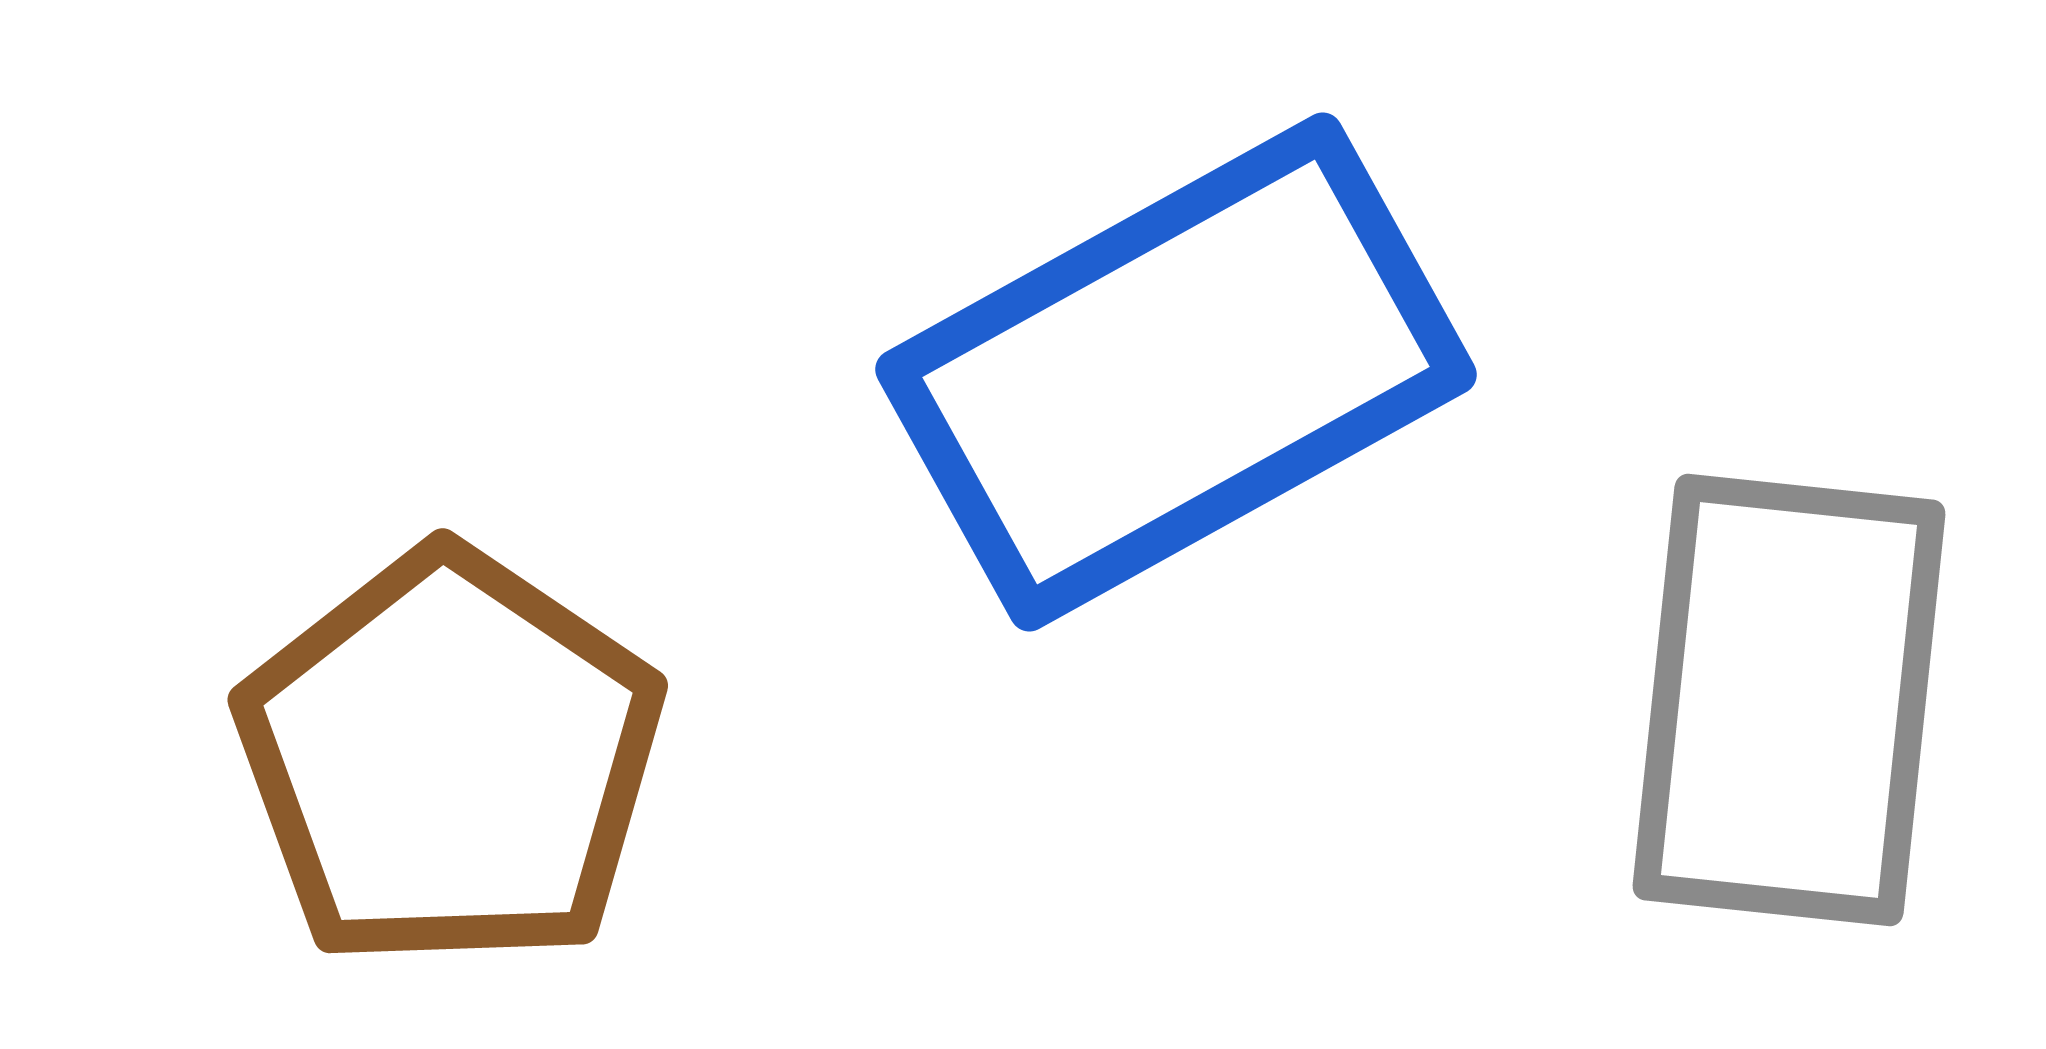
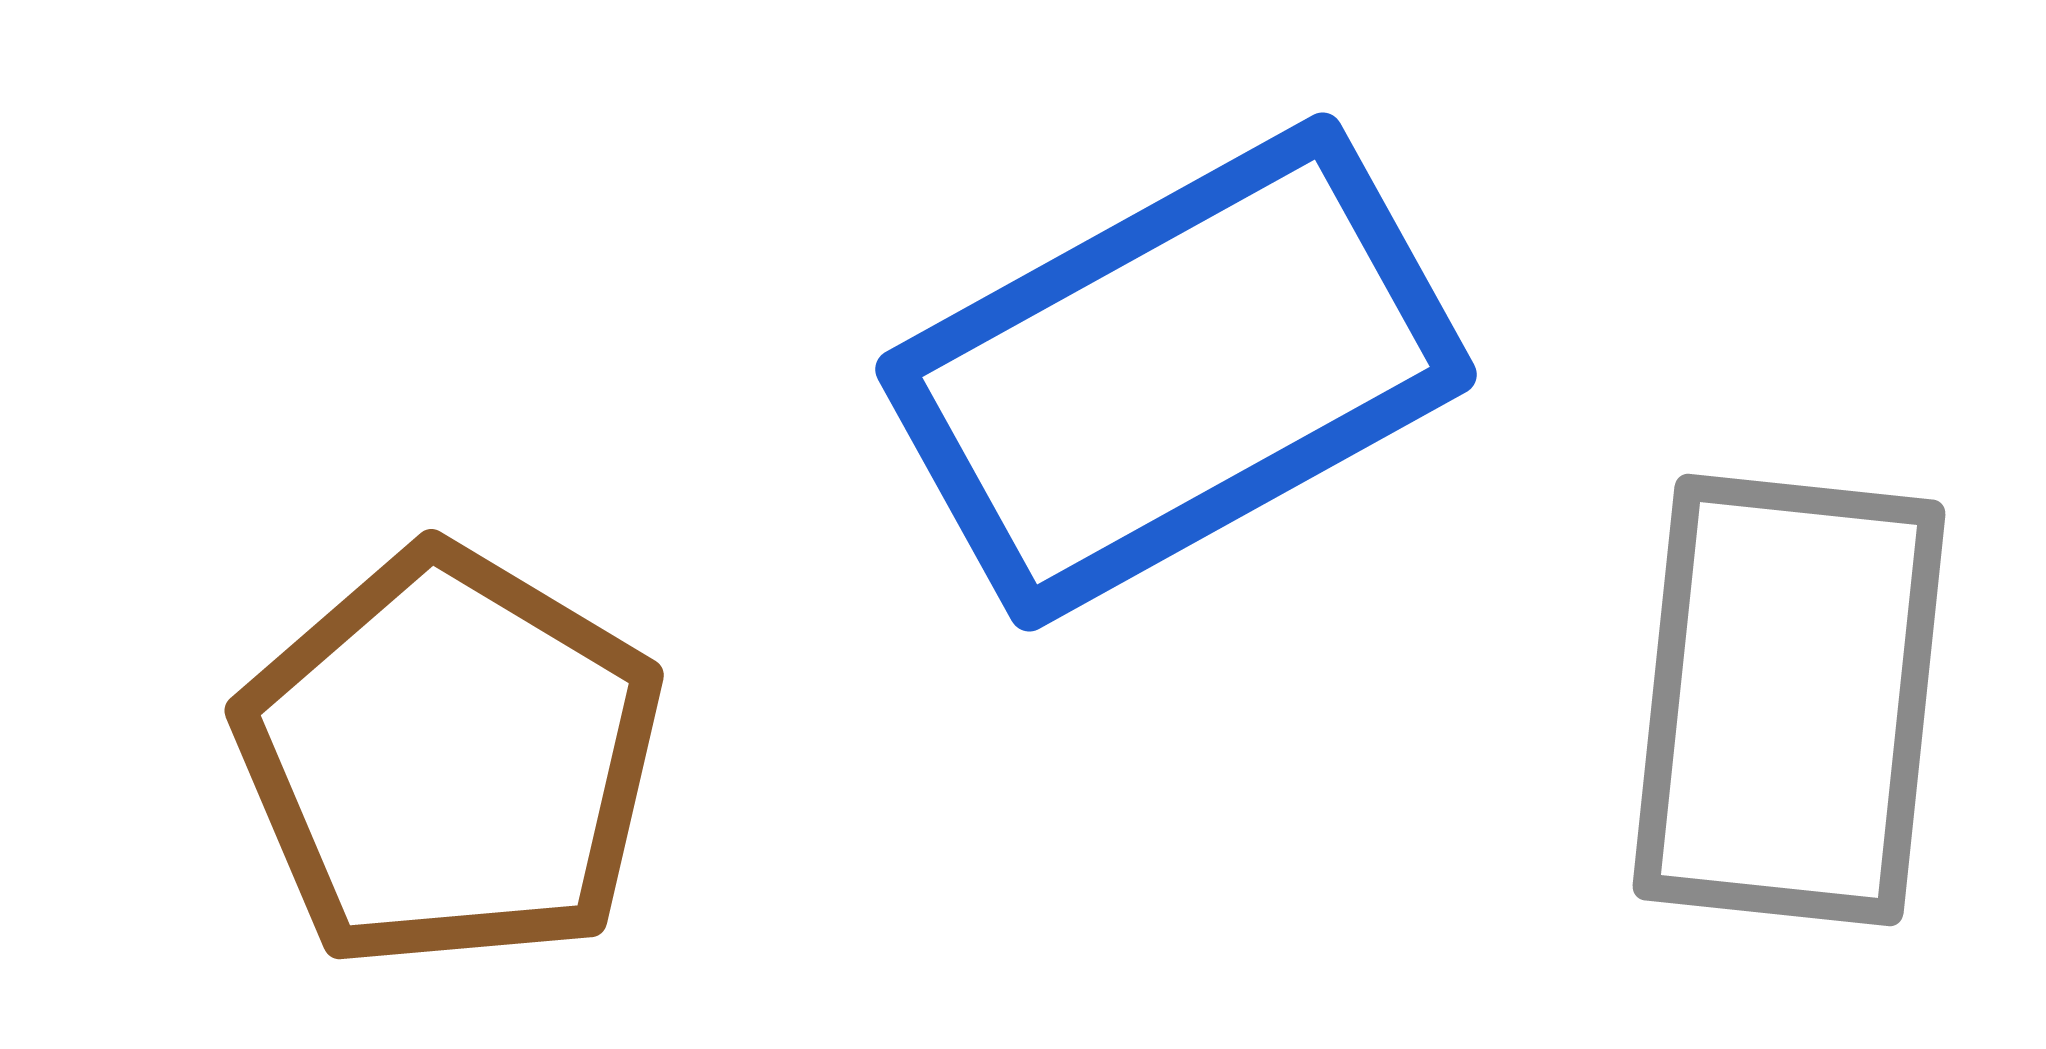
brown pentagon: rotated 3 degrees counterclockwise
